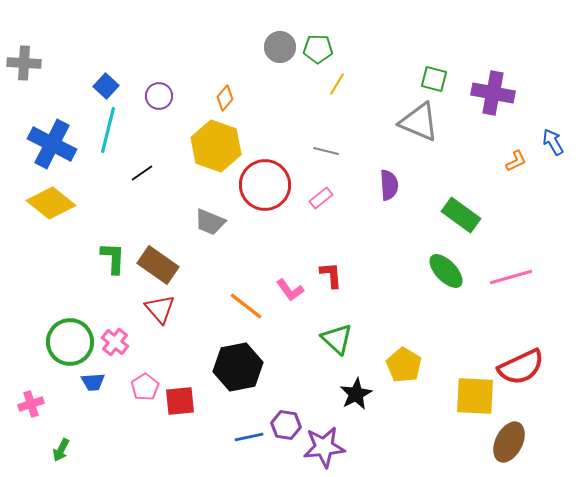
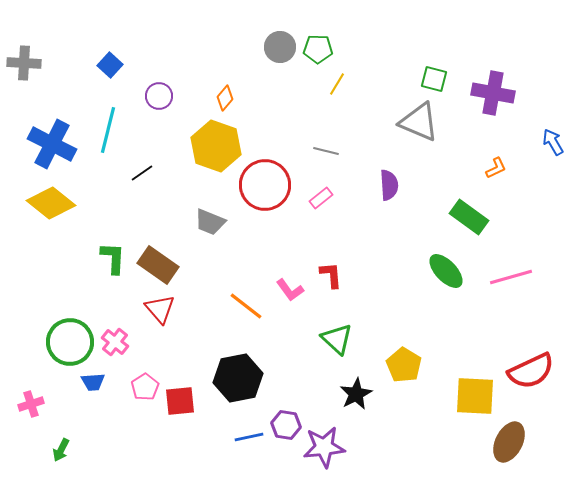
blue square at (106, 86): moved 4 px right, 21 px up
orange L-shape at (516, 161): moved 20 px left, 7 px down
green rectangle at (461, 215): moved 8 px right, 2 px down
black hexagon at (238, 367): moved 11 px down
red semicircle at (521, 367): moved 10 px right, 4 px down
